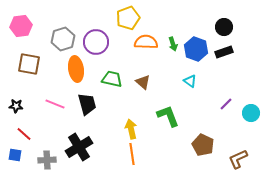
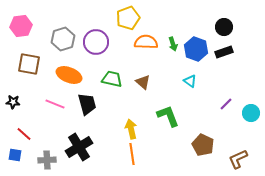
orange ellipse: moved 7 px left, 6 px down; rotated 60 degrees counterclockwise
black star: moved 3 px left, 4 px up
